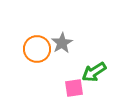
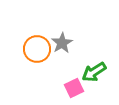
pink square: rotated 18 degrees counterclockwise
